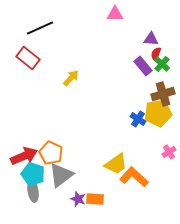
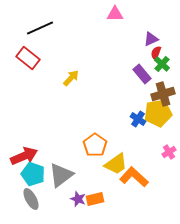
purple triangle: rotated 28 degrees counterclockwise
red semicircle: moved 1 px up
purple rectangle: moved 1 px left, 8 px down
orange pentagon: moved 44 px right, 8 px up; rotated 10 degrees clockwise
gray ellipse: moved 2 px left, 8 px down; rotated 20 degrees counterclockwise
orange rectangle: rotated 18 degrees counterclockwise
